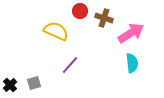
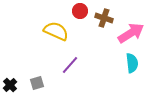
gray square: moved 3 px right
